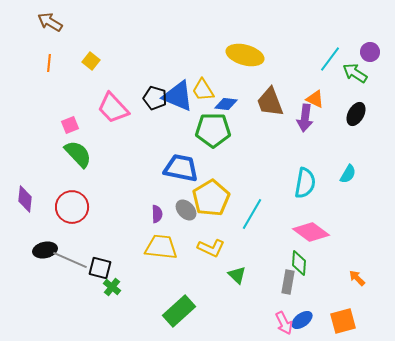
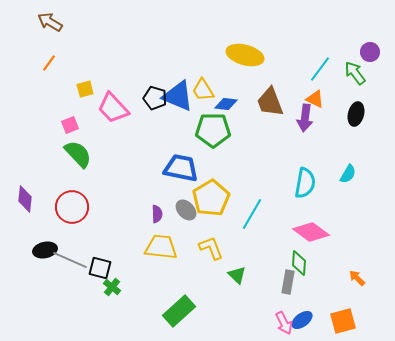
cyan line at (330, 59): moved 10 px left, 10 px down
yellow square at (91, 61): moved 6 px left, 28 px down; rotated 36 degrees clockwise
orange line at (49, 63): rotated 30 degrees clockwise
green arrow at (355, 73): rotated 20 degrees clockwise
black ellipse at (356, 114): rotated 15 degrees counterclockwise
yellow L-shape at (211, 248): rotated 136 degrees counterclockwise
